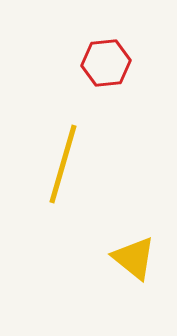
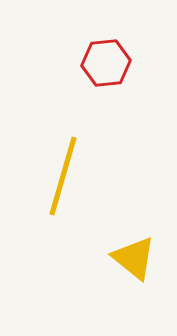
yellow line: moved 12 px down
